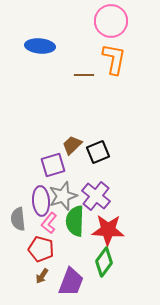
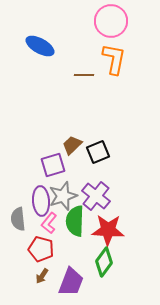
blue ellipse: rotated 24 degrees clockwise
